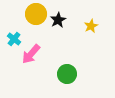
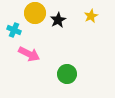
yellow circle: moved 1 px left, 1 px up
yellow star: moved 10 px up
cyan cross: moved 9 px up; rotated 16 degrees counterclockwise
pink arrow: moved 2 px left; rotated 105 degrees counterclockwise
